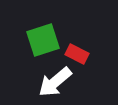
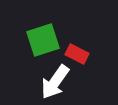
white arrow: rotated 15 degrees counterclockwise
